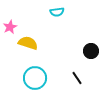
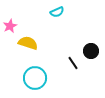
cyan semicircle: rotated 16 degrees counterclockwise
pink star: moved 1 px up
black line: moved 4 px left, 15 px up
